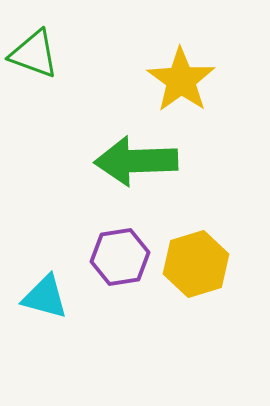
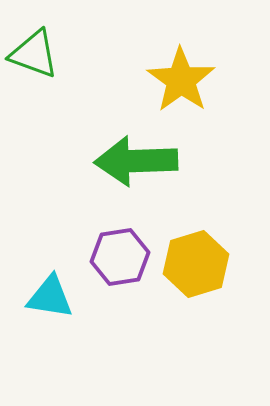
cyan triangle: moved 5 px right; rotated 6 degrees counterclockwise
